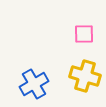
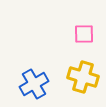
yellow cross: moved 2 px left, 1 px down
